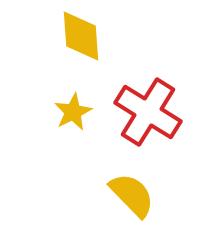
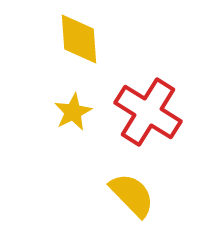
yellow diamond: moved 2 px left, 3 px down
